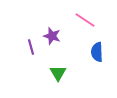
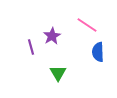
pink line: moved 2 px right, 5 px down
purple star: rotated 24 degrees clockwise
blue semicircle: moved 1 px right
